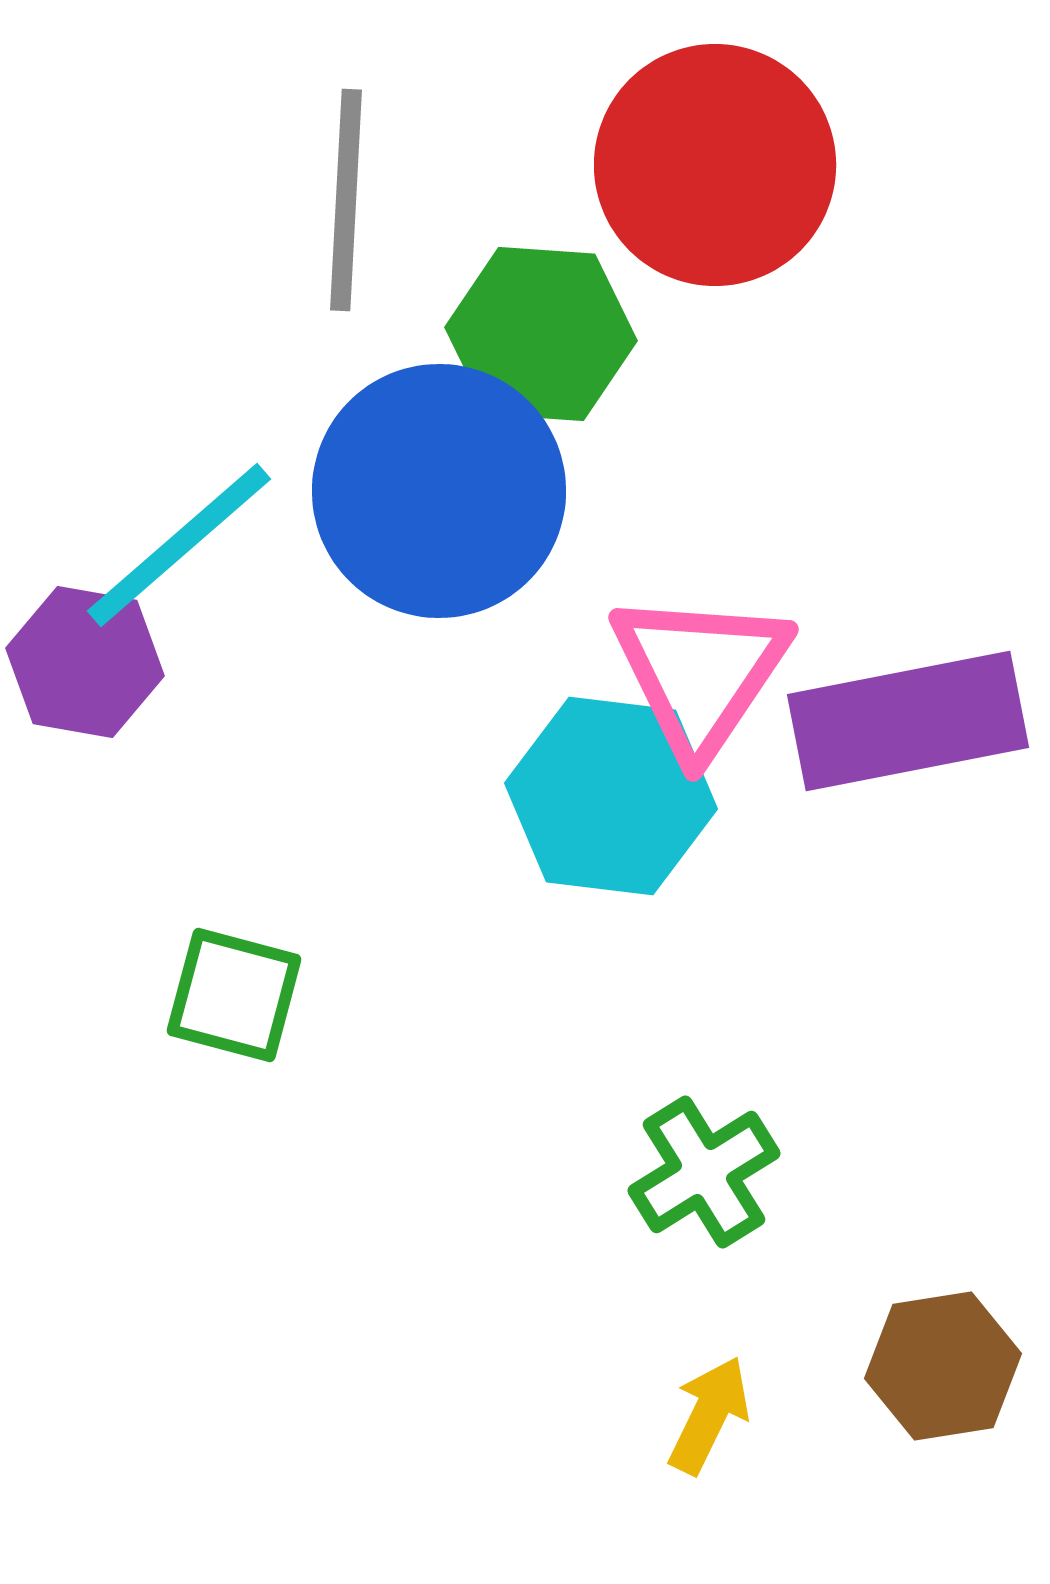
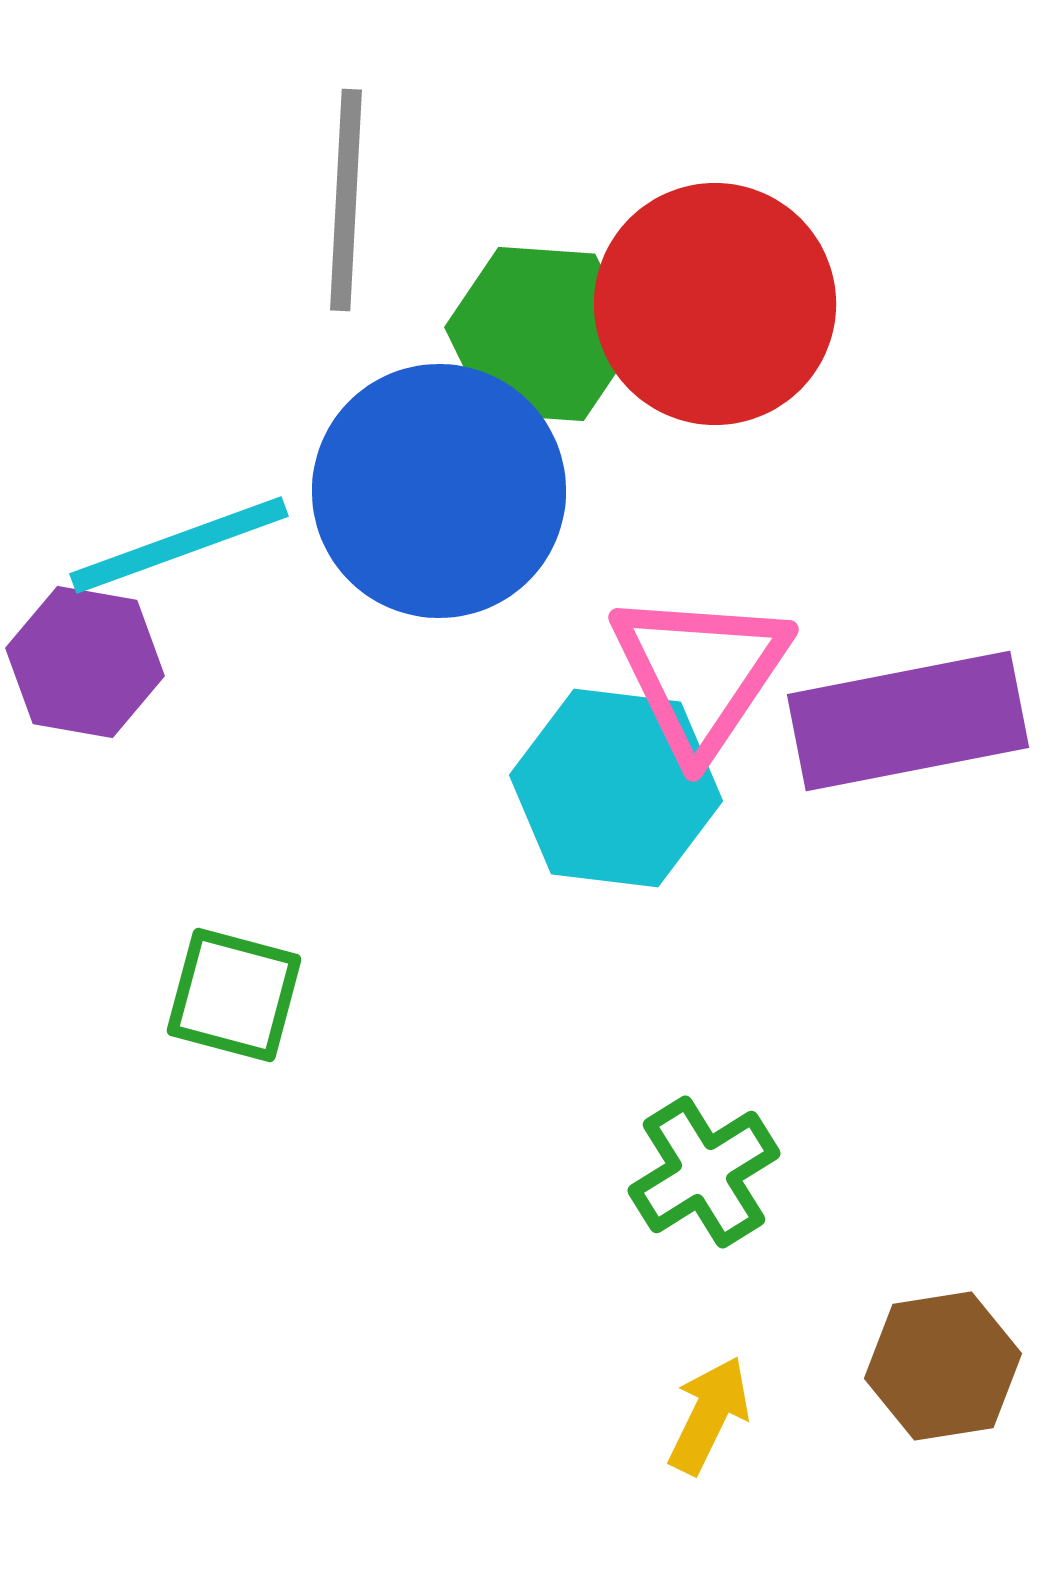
red circle: moved 139 px down
cyan line: rotated 21 degrees clockwise
cyan hexagon: moved 5 px right, 8 px up
